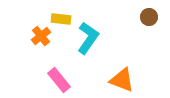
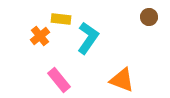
orange cross: moved 1 px left
